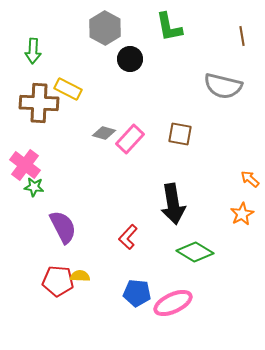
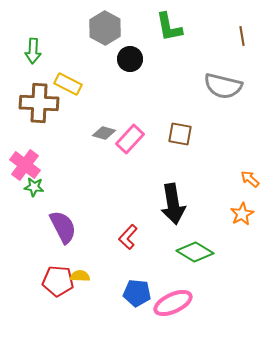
yellow rectangle: moved 5 px up
